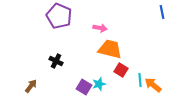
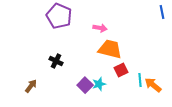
red square: rotated 32 degrees clockwise
purple square: moved 1 px right, 2 px up; rotated 14 degrees clockwise
